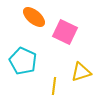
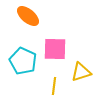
orange ellipse: moved 6 px left, 1 px up
pink square: moved 10 px left, 17 px down; rotated 25 degrees counterclockwise
